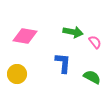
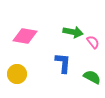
pink semicircle: moved 2 px left
